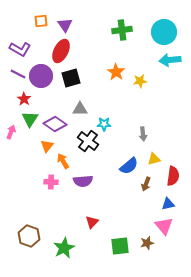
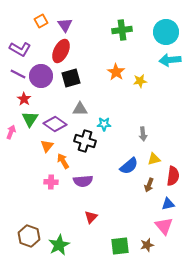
orange square: rotated 24 degrees counterclockwise
cyan circle: moved 2 px right
black cross: moved 3 px left; rotated 20 degrees counterclockwise
brown arrow: moved 3 px right, 1 px down
red triangle: moved 1 px left, 5 px up
brown star: moved 2 px down
green star: moved 5 px left, 3 px up
